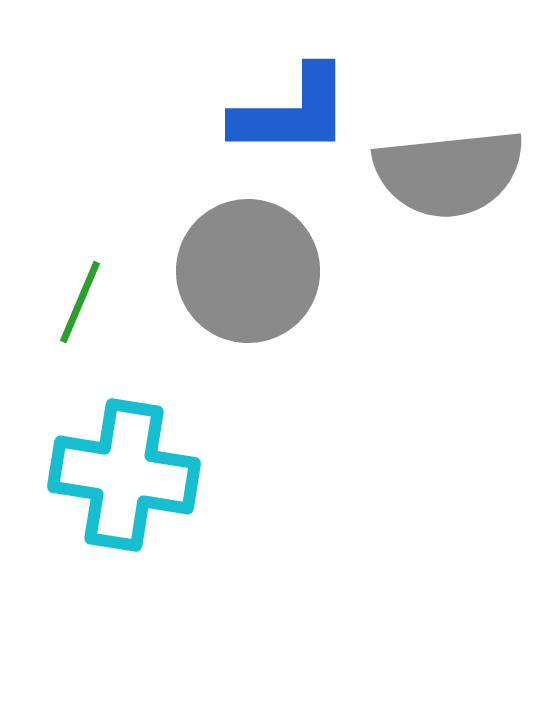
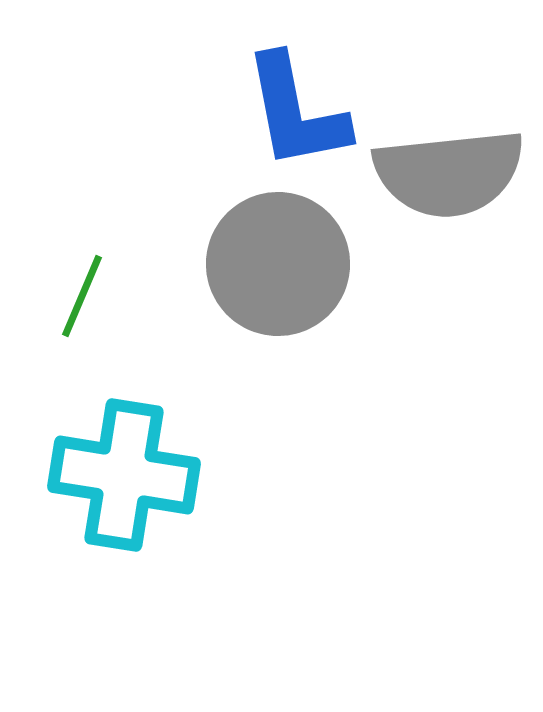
blue L-shape: moved 4 px right; rotated 79 degrees clockwise
gray circle: moved 30 px right, 7 px up
green line: moved 2 px right, 6 px up
